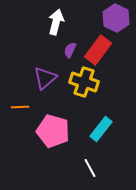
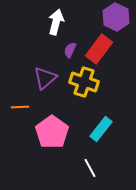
purple hexagon: moved 1 px up
red rectangle: moved 1 px right, 1 px up
pink pentagon: moved 1 px left, 1 px down; rotated 20 degrees clockwise
